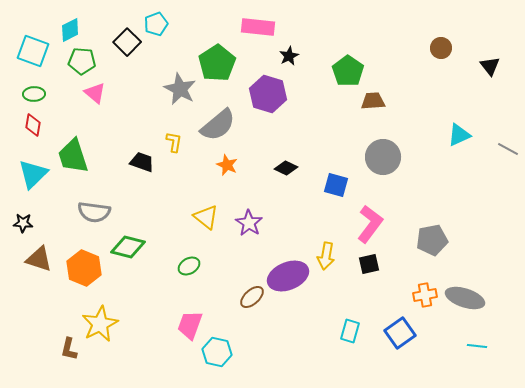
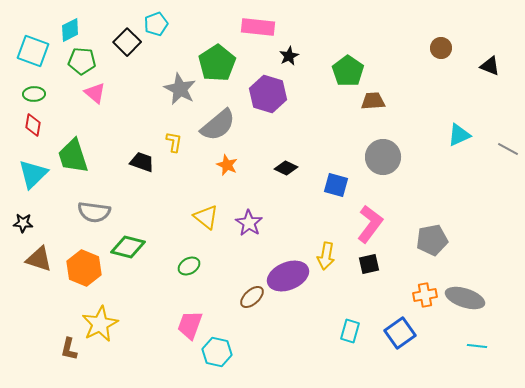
black triangle at (490, 66): rotated 30 degrees counterclockwise
